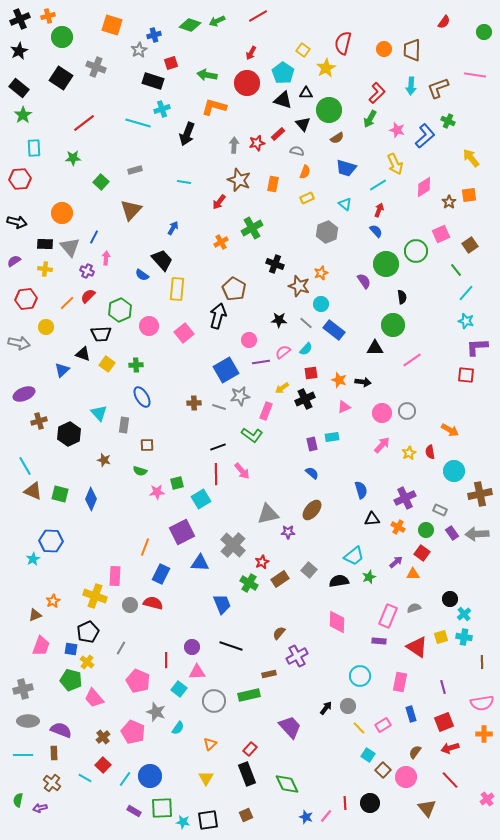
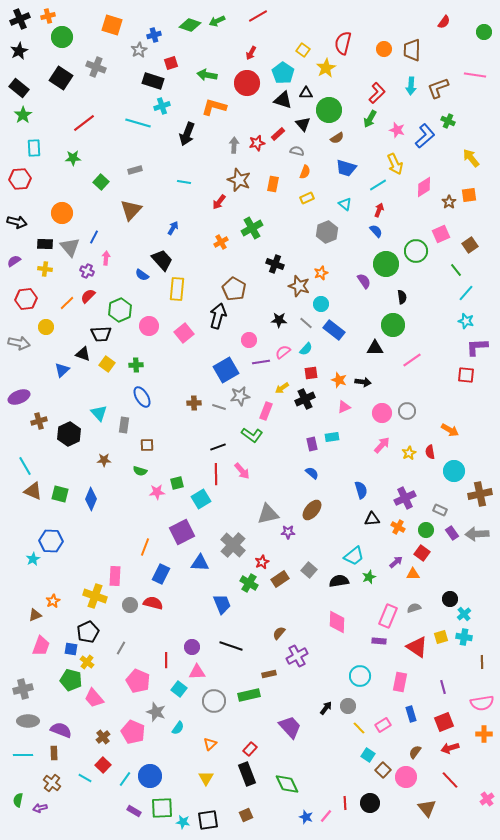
cyan cross at (162, 109): moved 3 px up
purple ellipse at (24, 394): moved 5 px left, 3 px down
brown star at (104, 460): rotated 16 degrees counterclockwise
